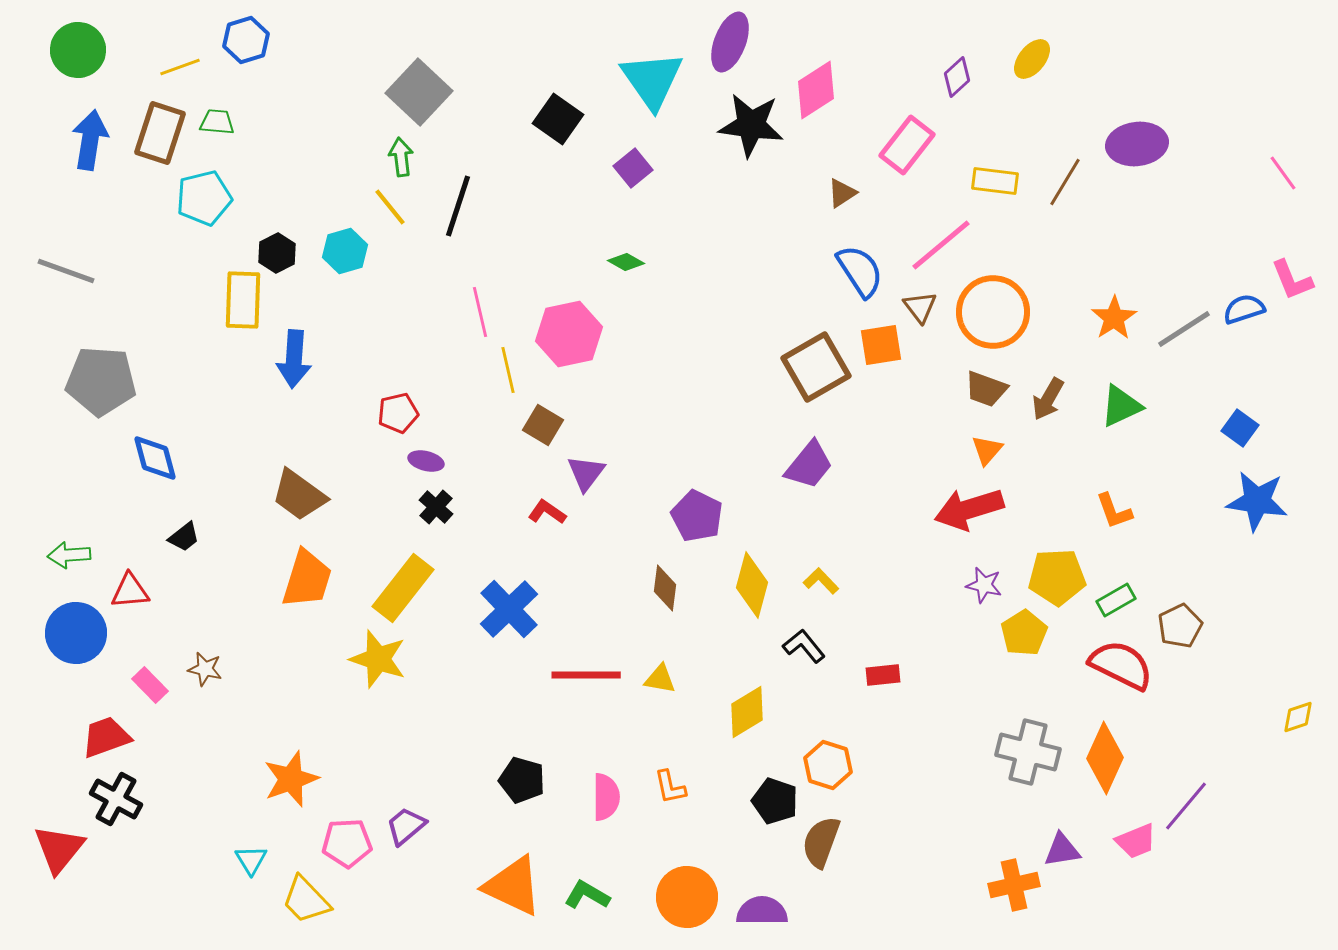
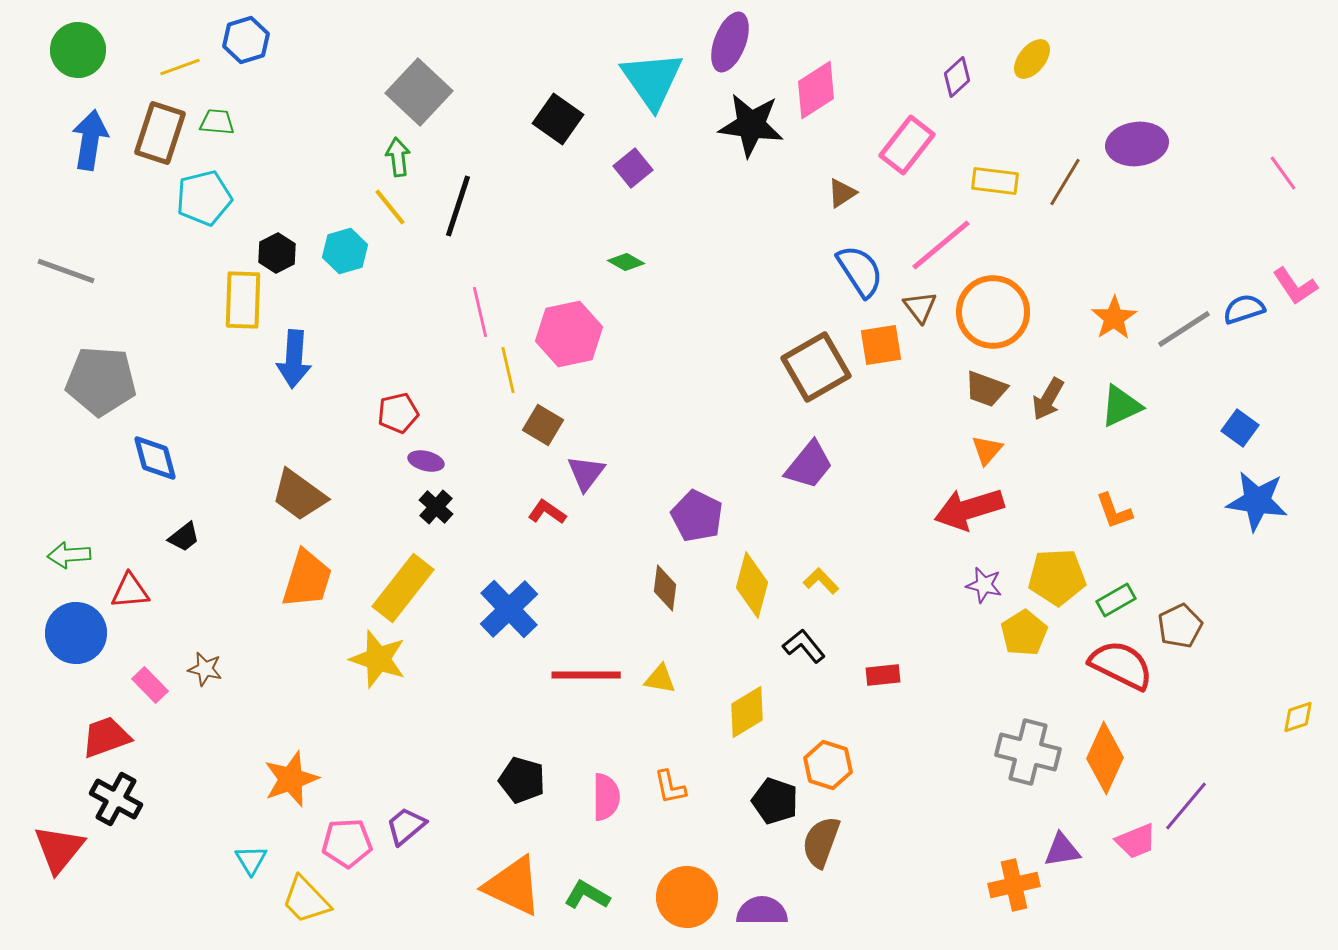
green arrow at (401, 157): moved 3 px left
pink L-shape at (1292, 280): moved 3 px right, 6 px down; rotated 12 degrees counterclockwise
